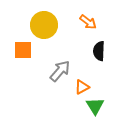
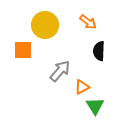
yellow circle: moved 1 px right
